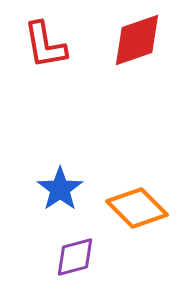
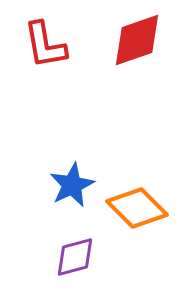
blue star: moved 12 px right, 4 px up; rotated 9 degrees clockwise
